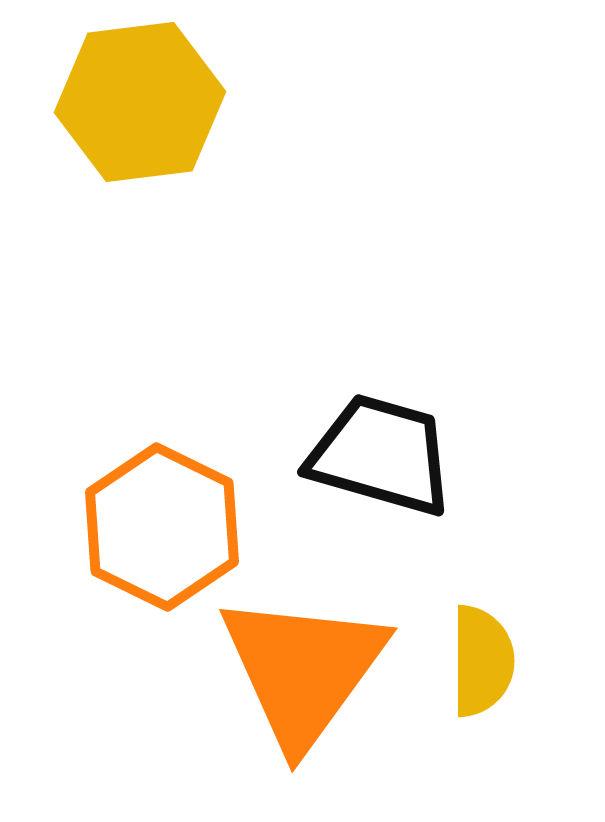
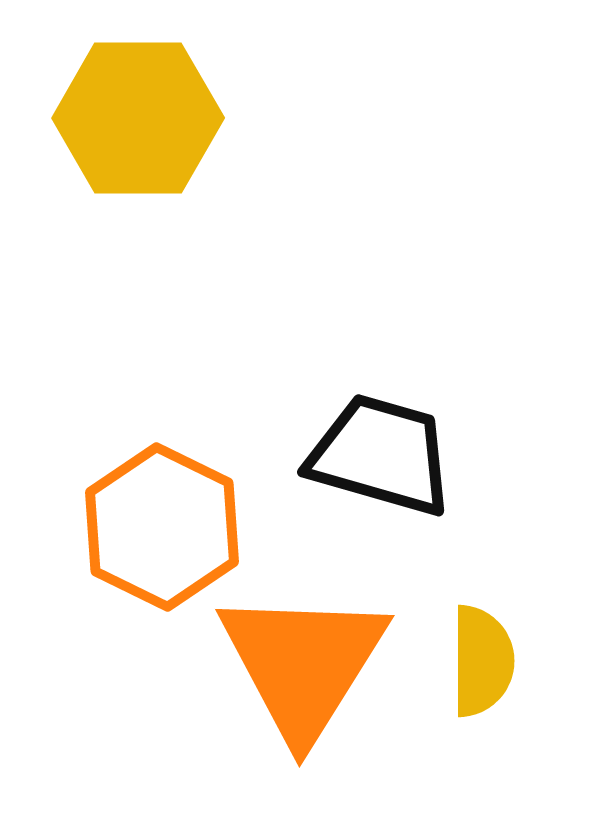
yellow hexagon: moved 2 px left, 16 px down; rotated 7 degrees clockwise
orange triangle: moved 6 px up; rotated 4 degrees counterclockwise
